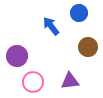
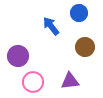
brown circle: moved 3 px left
purple circle: moved 1 px right
